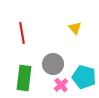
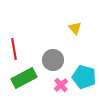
red line: moved 8 px left, 16 px down
gray circle: moved 4 px up
green rectangle: rotated 55 degrees clockwise
